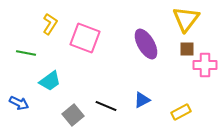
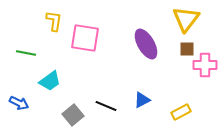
yellow L-shape: moved 4 px right, 3 px up; rotated 25 degrees counterclockwise
pink square: rotated 12 degrees counterclockwise
